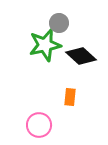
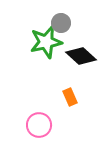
gray circle: moved 2 px right
green star: moved 1 px right, 3 px up
orange rectangle: rotated 30 degrees counterclockwise
